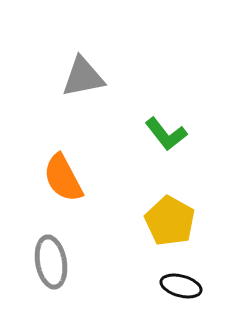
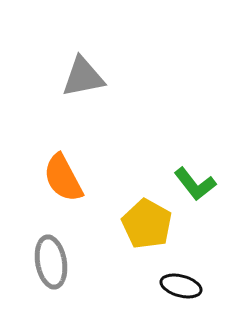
green L-shape: moved 29 px right, 50 px down
yellow pentagon: moved 23 px left, 3 px down
